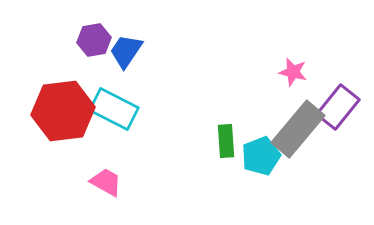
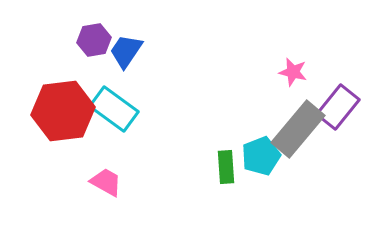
cyan rectangle: rotated 9 degrees clockwise
green rectangle: moved 26 px down
